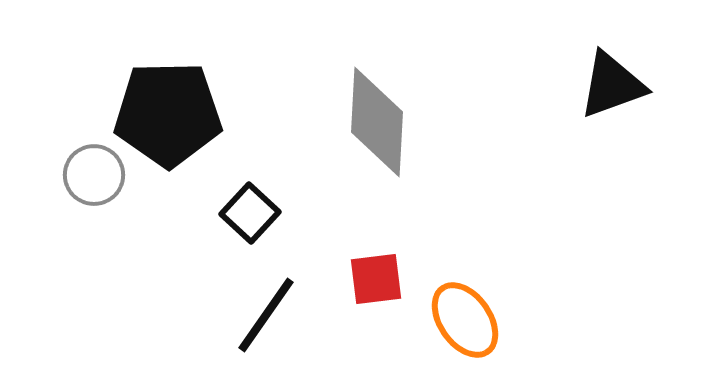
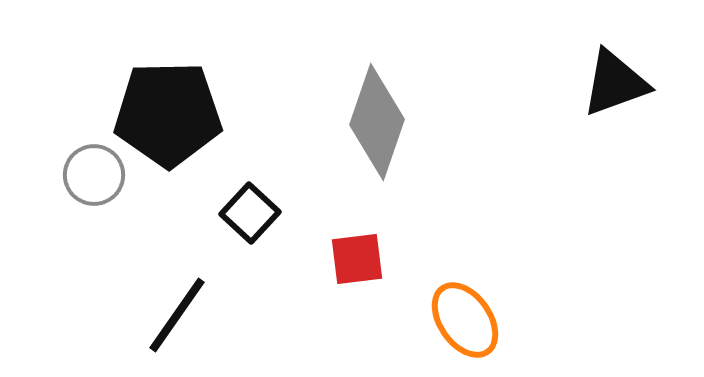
black triangle: moved 3 px right, 2 px up
gray diamond: rotated 16 degrees clockwise
red square: moved 19 px left, 20 px up
black line: moved 89 px left
